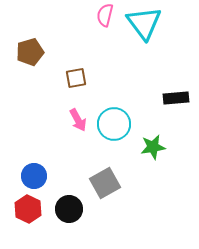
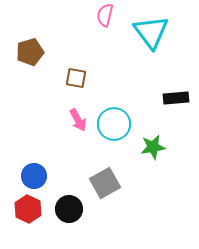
cyan triangle: moved 7 px right, 9 px down
brown square: rotated 20 degrees clockwise
